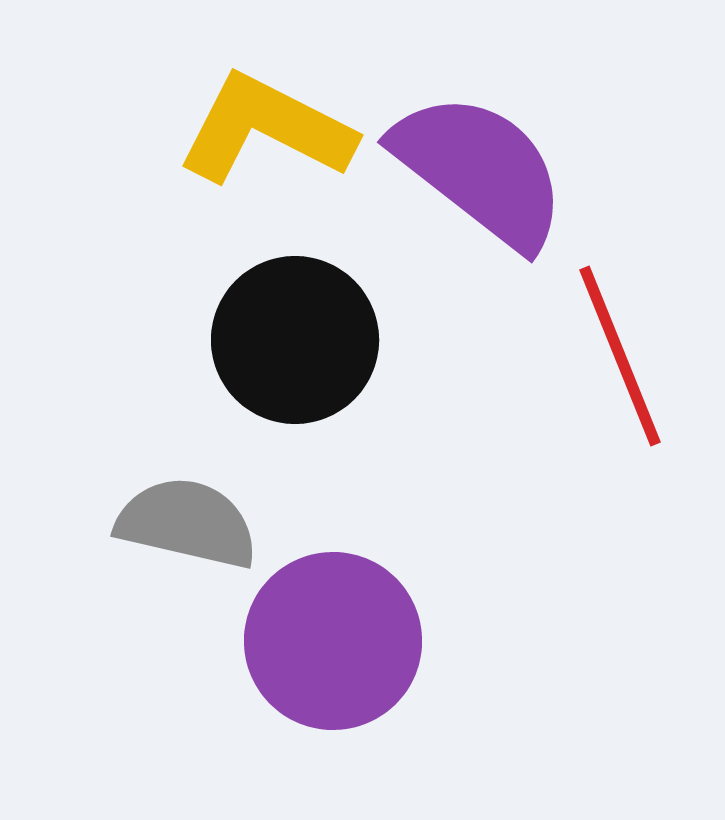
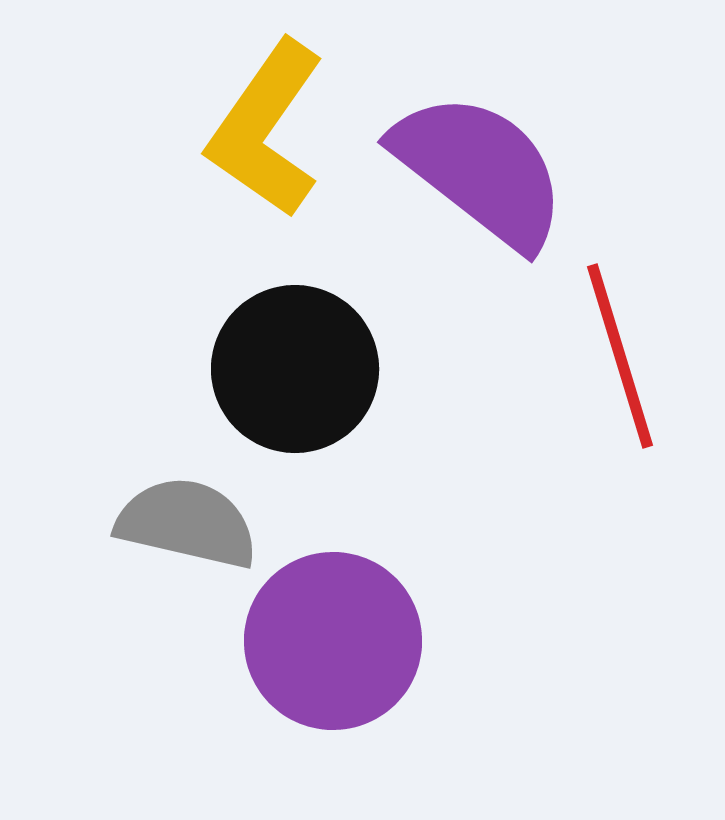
yellow L-shape: rotated 82 degrees counterclockwise
black circle: moved 29 px down
red line: rotated 5 degrees clockwise
